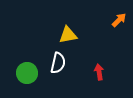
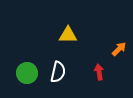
orange arrow: moved 29 px down
yellow triangle: rotated 12 degrees clockwise
white semicircle: moved 9 px down
